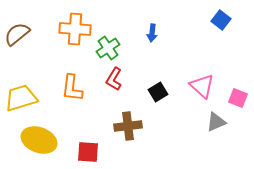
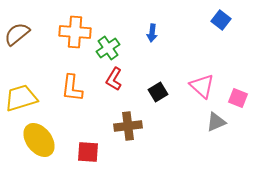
orange cross: moved 3 px down
yellow ellipse: rotated 32 degrees clockwise
